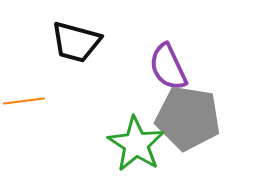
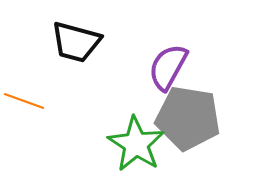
purple semicircle: rotated 54 degrees clockwise
orange line: rotated 27 degrees clockwise
